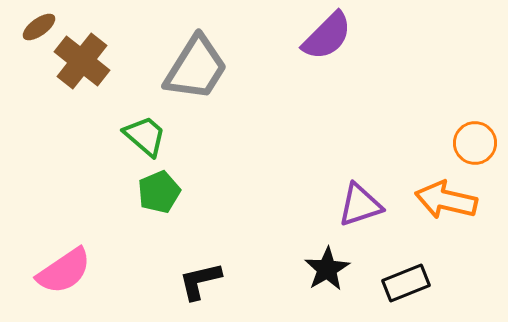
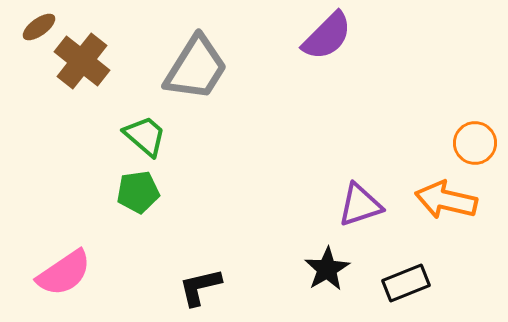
green pentagon: moved 21 px left; rotated 15 degrees clockwise
pink semicircle: moved 2 px down
black L-shape: moved 6 px down
